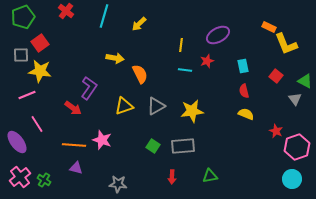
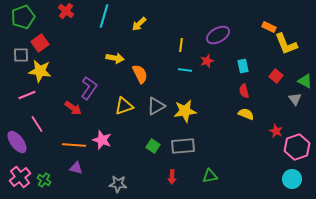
yellow star at (192, 111): moved 7 px left
